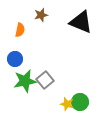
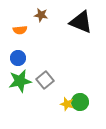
brown star: rotated 24 degrees clockwise
orange semicircle: rotated 72 degrees clockwise
blue circle: moved 3 px right, 1 px up
green star: moved 5 px left
